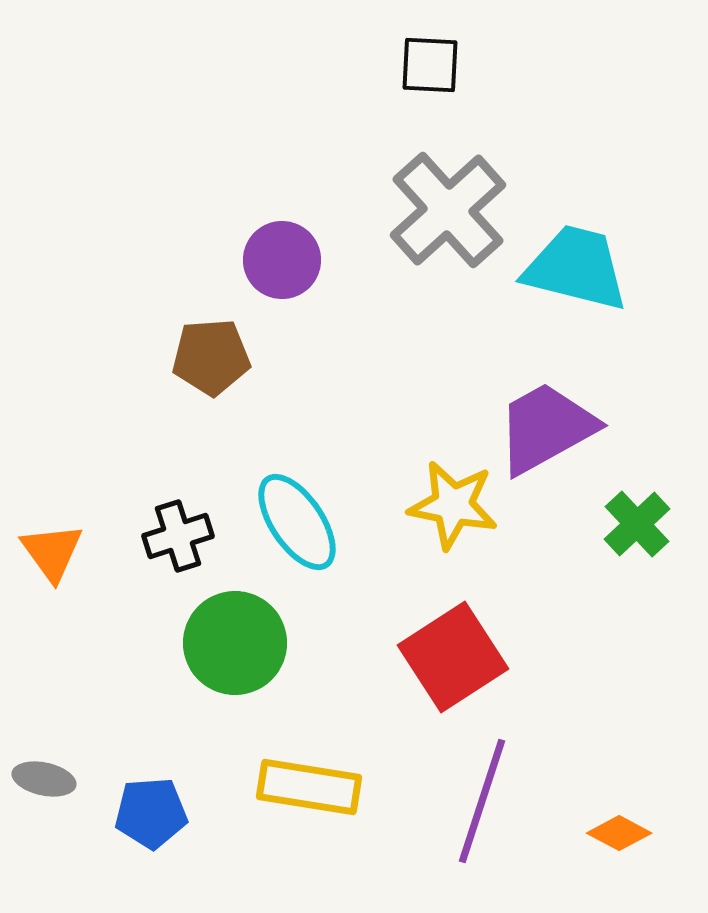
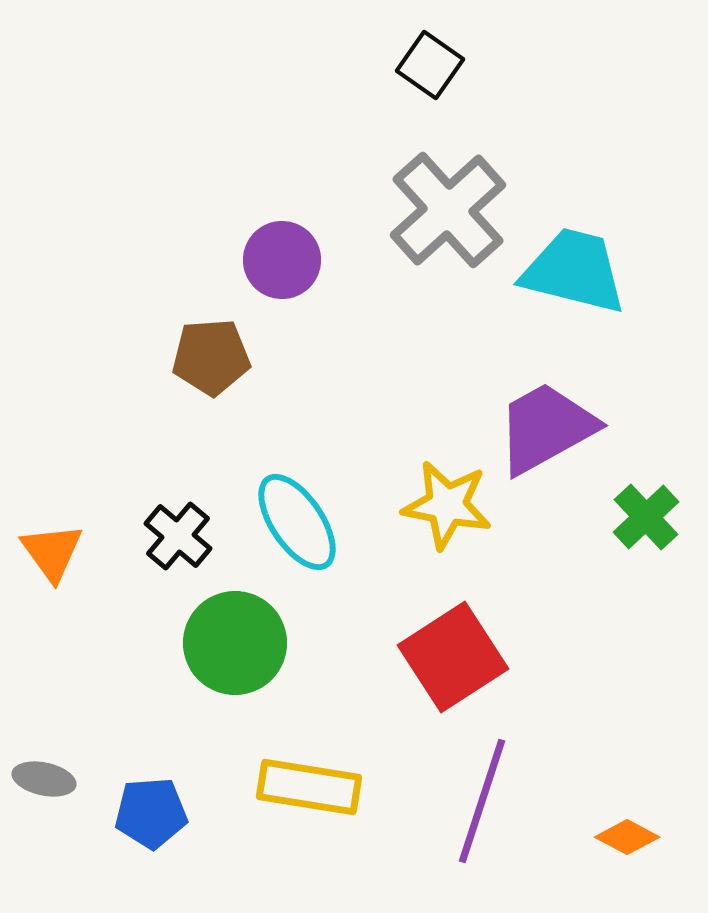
black square: rotated 32 degrees clockwise
cyan trapezoid: moved 2 px left, 3 px down
yellow star: moved 6 px left
green cross: moved 9 px right, 7 px up
black cross: rotated 32 degrees counterclockwise
orange diamond: moved 8 px right, 4 px down
